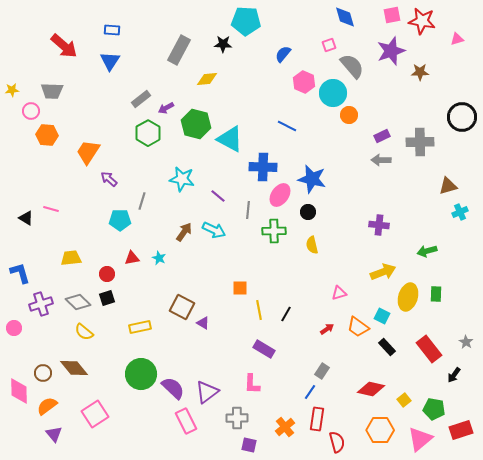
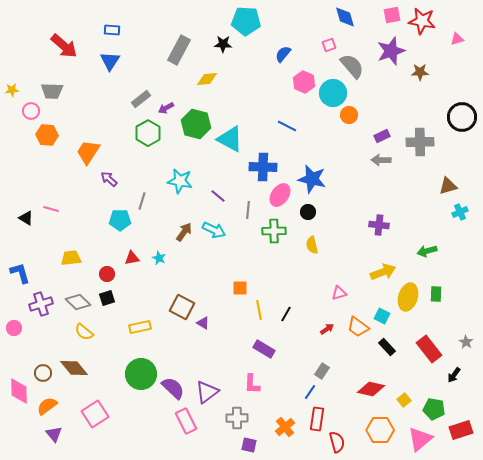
cyan star at (182, 179): moved 2 px left, 2 px down
